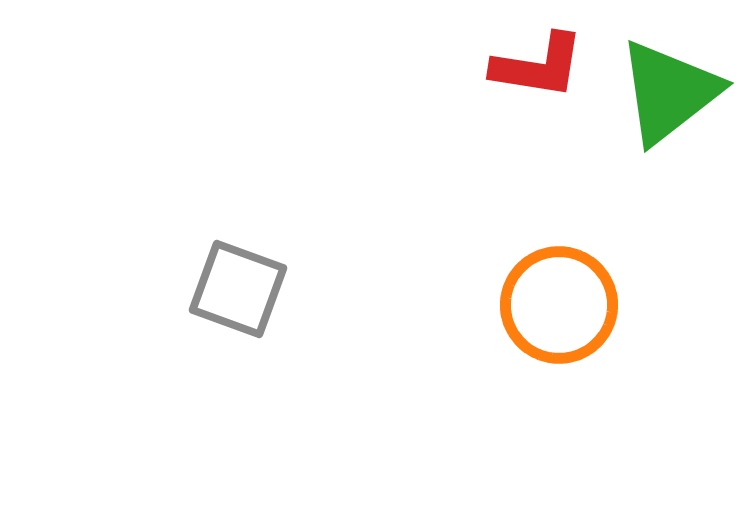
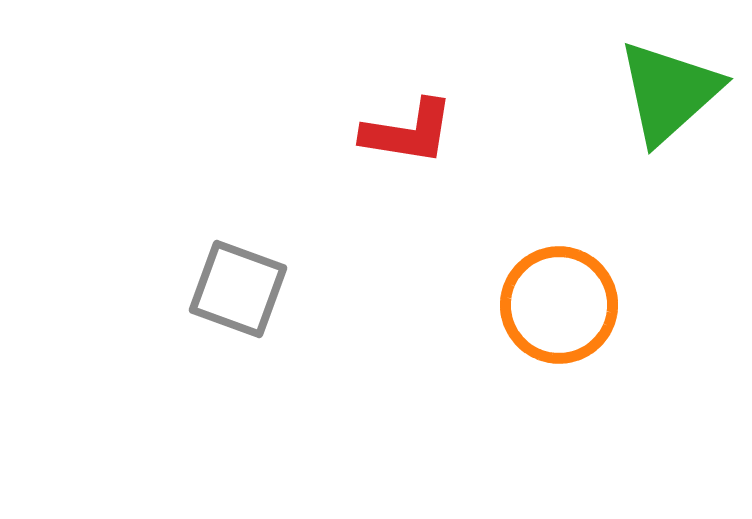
red L-shape: moved 130 px left, 66 px down
green triangle: rotated 4 degrees counterclockwise
